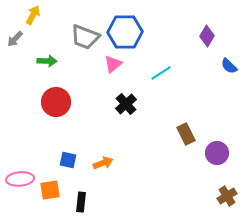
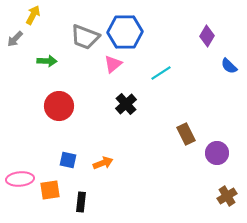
red circle: moved 3 px right, 4 px down
